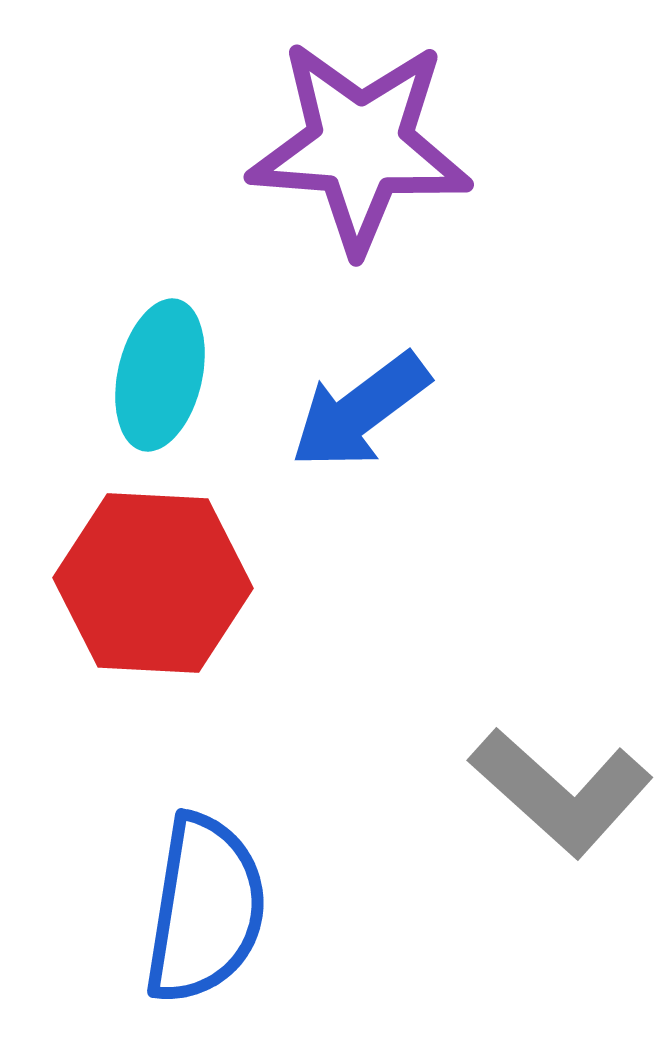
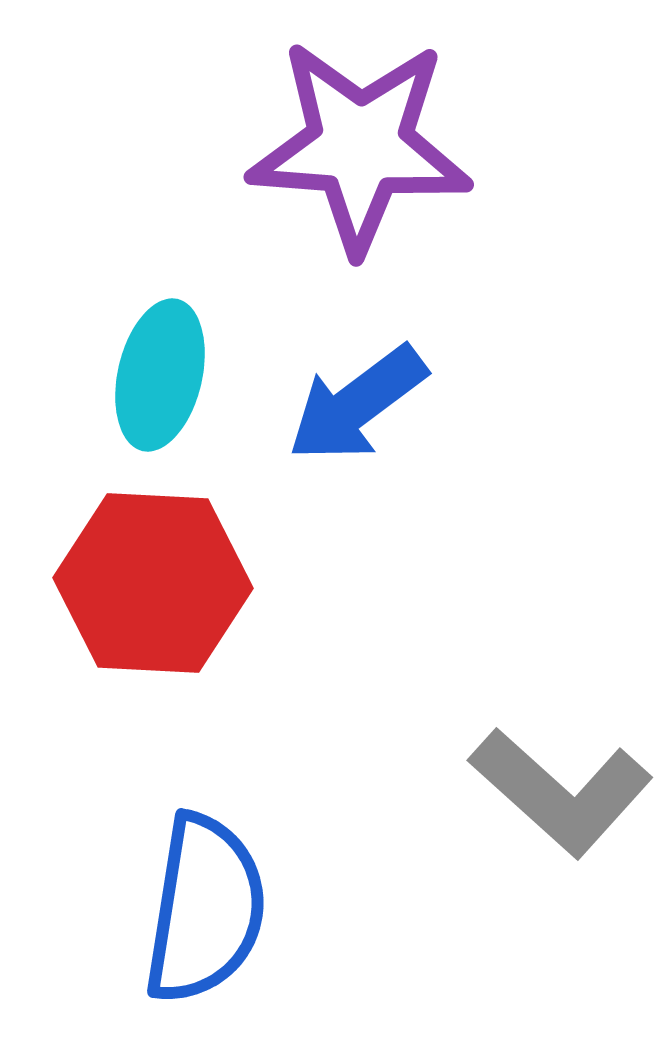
blue arrow: moved 3 px left, 7 px up
